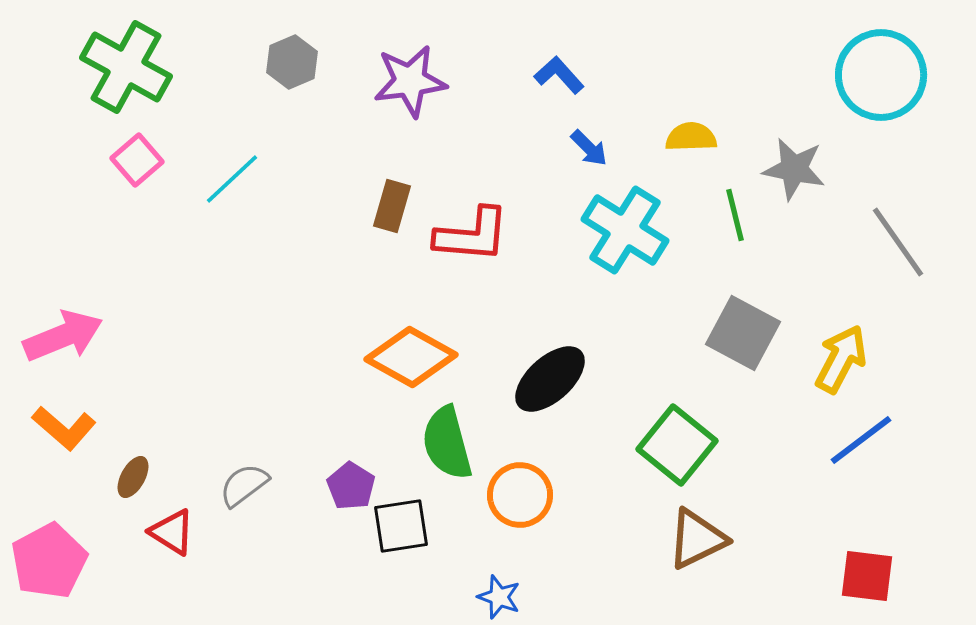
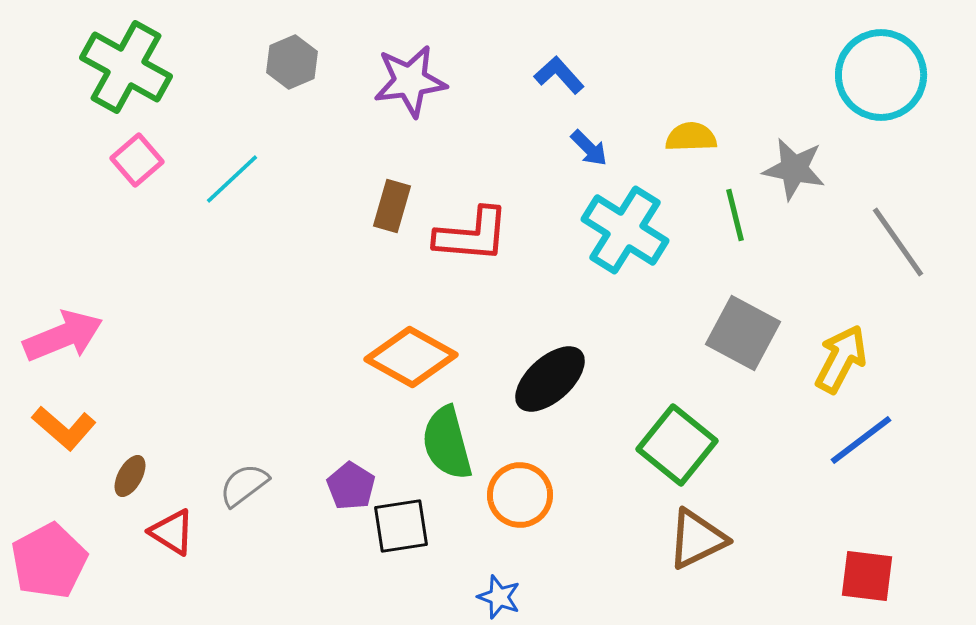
brown ellipse: moved 3 px left, 1 px up
